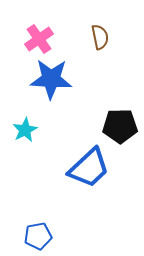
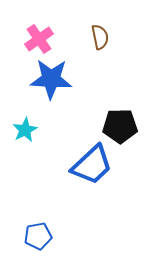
blue trapezoid: moved 3 px right, 3 px up
